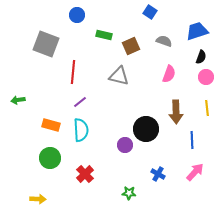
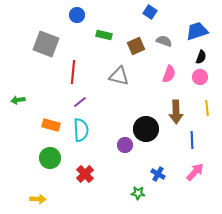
brown square: moved 5 px right
pink circle: moved 6 px left
green star: moved 9 px right
